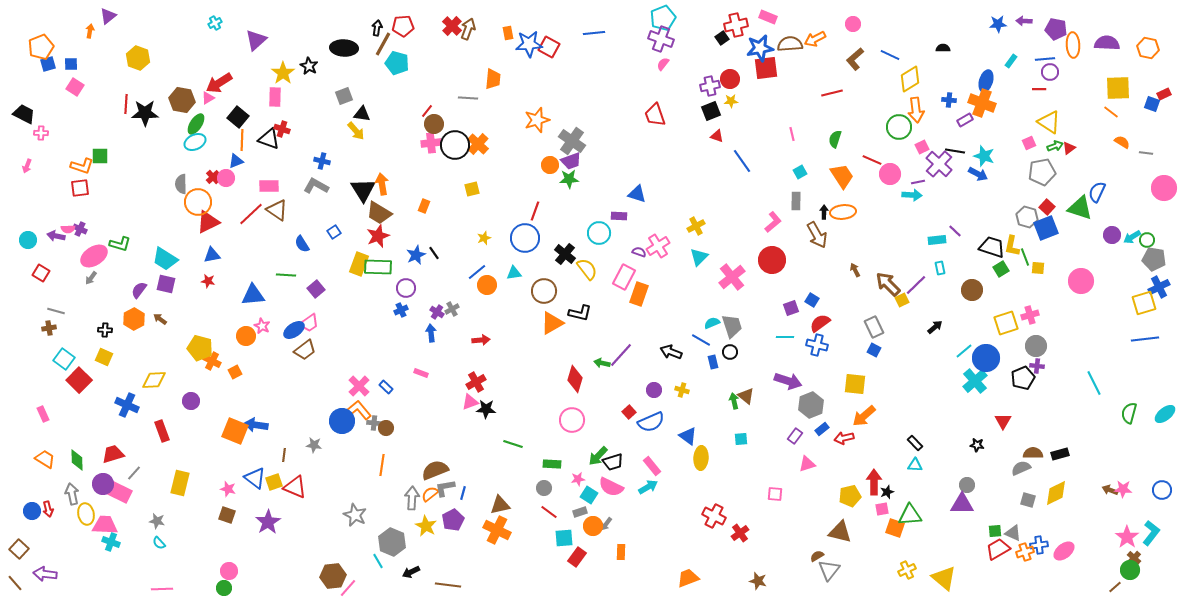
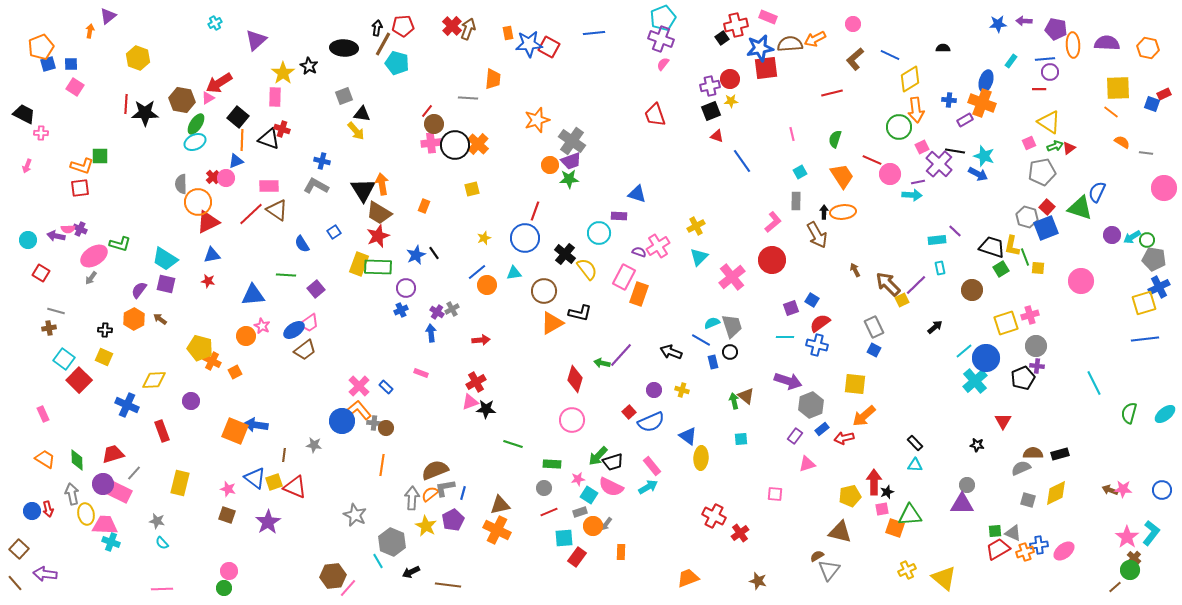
red line at (549, 512): rotated 60 degrees counterclockwise
cyan semicircle at (159, 543): moved 3 px right
